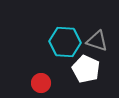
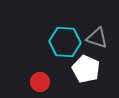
gray triangle: moved 3 px up
red circle: moved 1 px left, 1 px up
